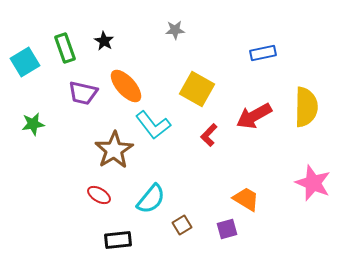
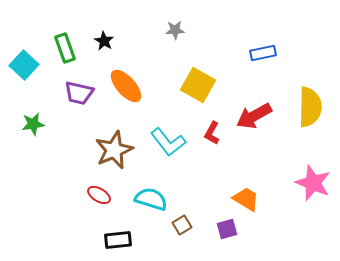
cyan square: moved 1 px left, 3 px down; rotated 16 degrees counterclockwise
yellow square: moved 1 px right, 4 px up
purple trapezoid: moved 4 px left
yellow semicircle: moved 4 px right
cyan L-shape: moved 15 px right, 17 px down
red L-shape: moved 3 px right, 2 px up; rotated 15 degrees counterclockwise
brown star: rotated 9 degrees clockwise
cyan semicircle: rotated 112 degrees counterclockwise
